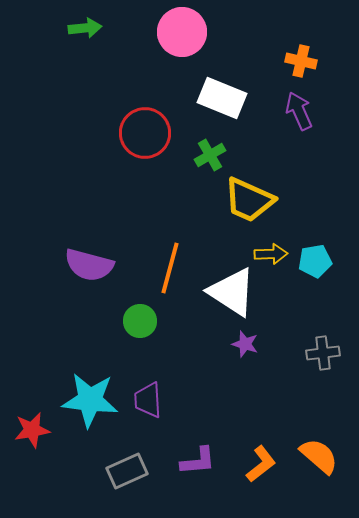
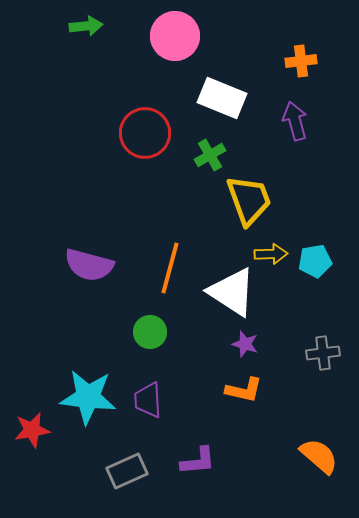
green arrow: moved 1 px right, 2 px up
pink circle: moved 7 px left, 4 px down
orange cross: rotated 20 degrees counterclockwise
purple arrow: moved 4 px left, 10 px down; rotated 9 degrees clockwise
yellow trapezoid: rotated 134 degrees counterclockwise
green circle: moved 10 px right, 11 px down
cyan star: moved 2 px left, 3 px up
orange L-shape: moved 17 px left, 74 px up; rotated 51 degrees clockwise
